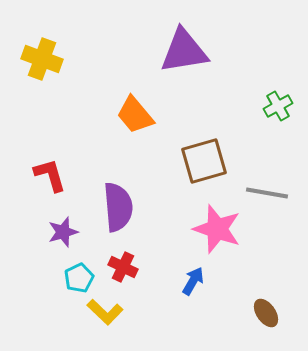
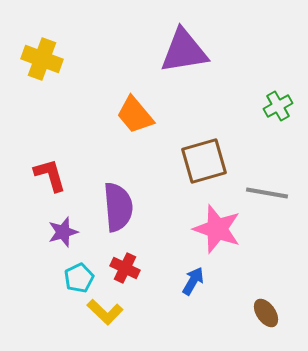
red cross: moved 2 px right, 1 px down
